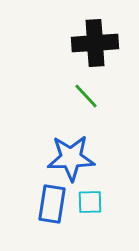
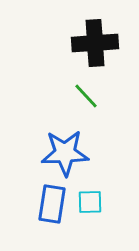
blue star: moved 6 px left, 5 px up
